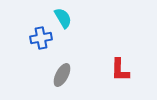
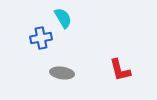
red L-shape: rotated 15 degrees counterclockwise
gray ellipse: moved 2 px up; rotated 70 degrees clockwise
